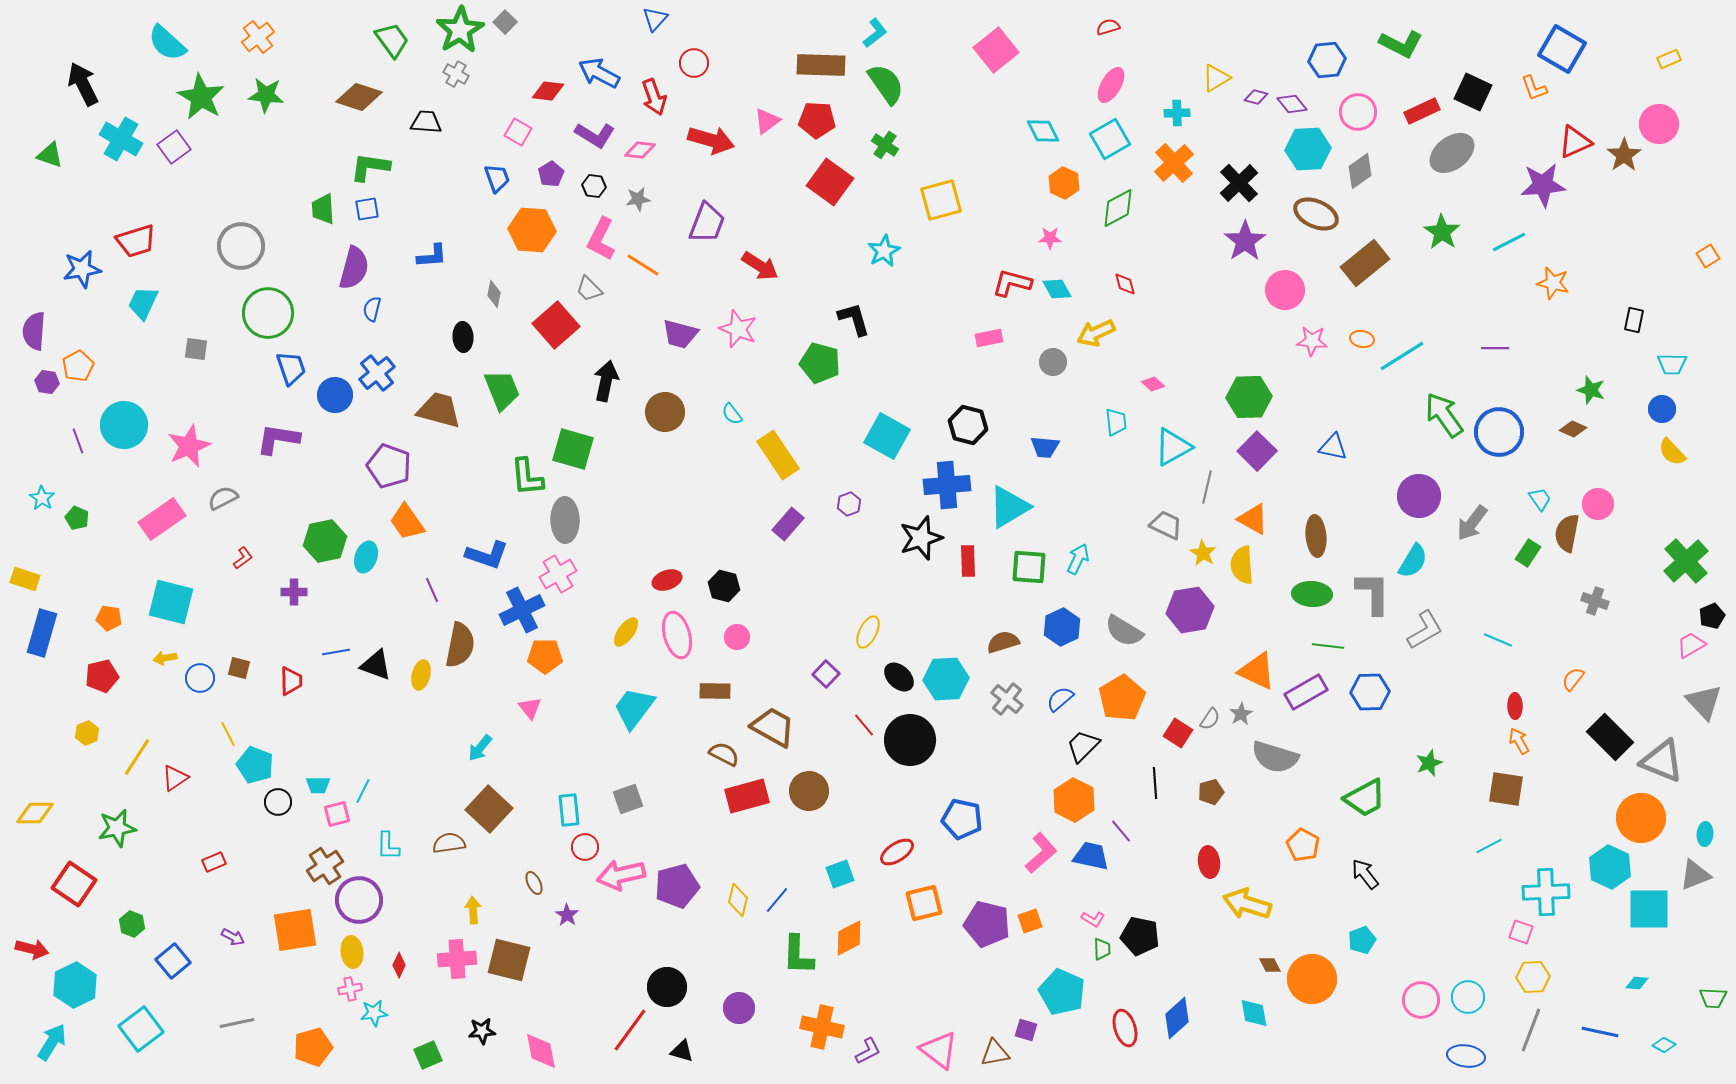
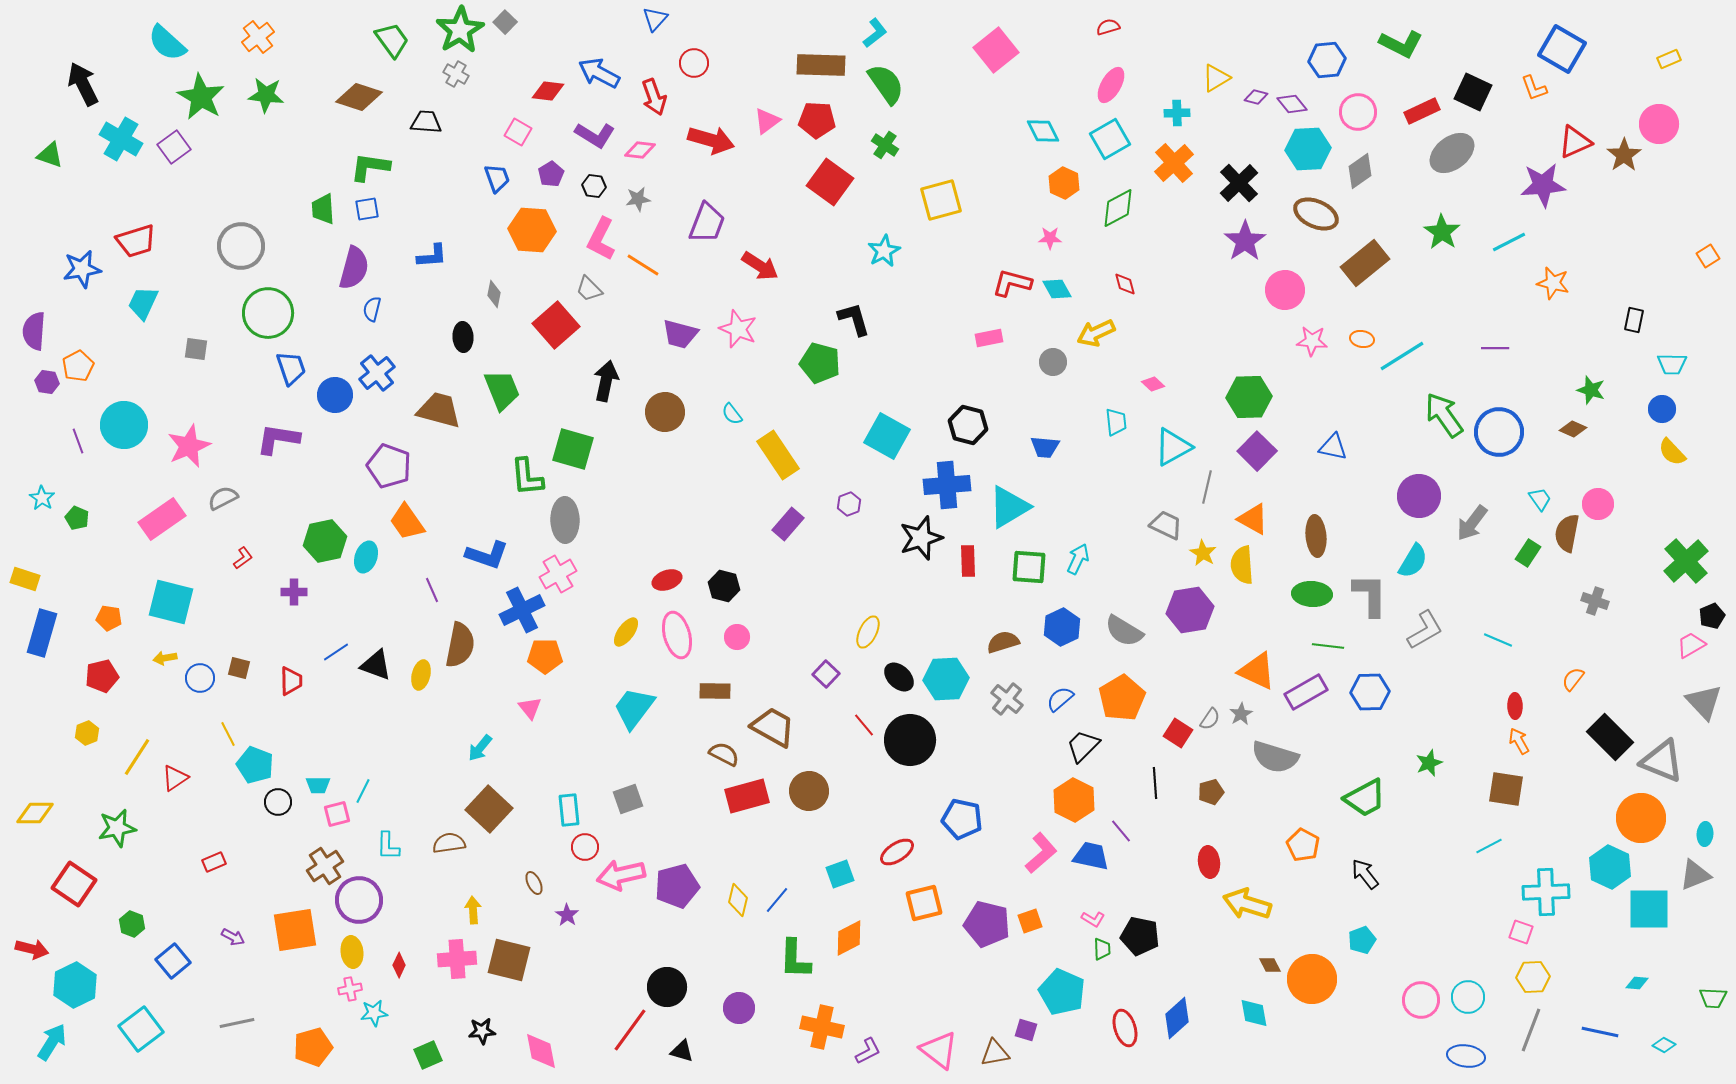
gray L-shape at (1373, 593): moved 3 px left, 2 px down
blue line at (336, 652): rotated 24 degrees counterclockwise
green L-shape at (798, 955): moved 3 px left, 4 px down
